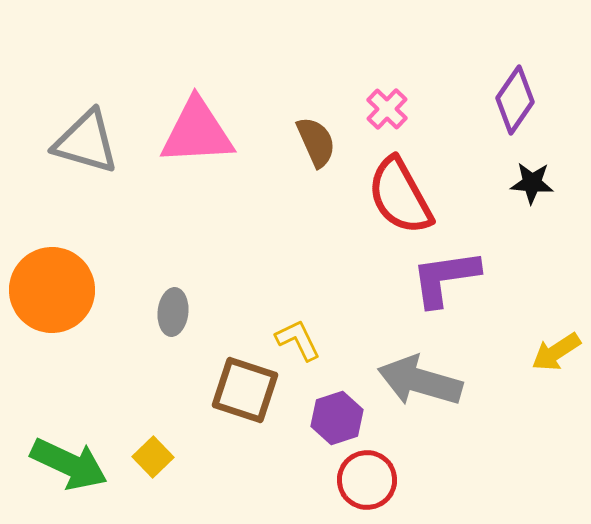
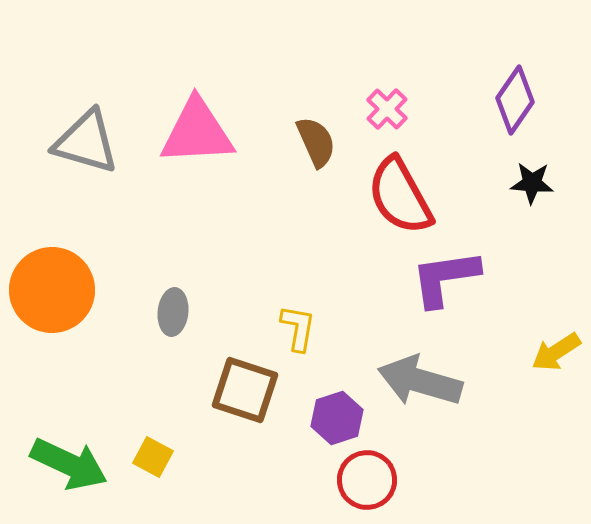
yellow L-shape: moved 12 px up; rotated 36 degrees clockwise
yellow square: rotated 18 degrees counterclockwise
